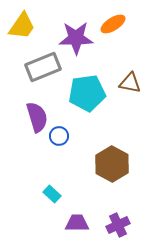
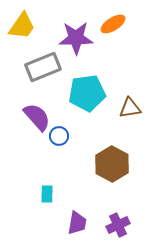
brown triangle: moved 25 px down; rotated 20 degrees counterclockwise
purple semicircle: rotated 24 degrees counterclockwise
cyan rectangle: moved 5 px left; rotated 48 degrees clockwise
purple trapezoid: rotated 100 degrees clockwise
